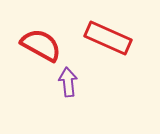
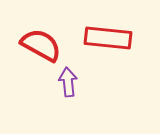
red rectangle: rotated 18 degrees counterclockwise
